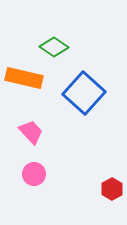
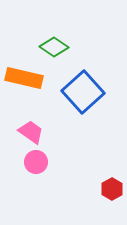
blue square: moved 1 px left, 1 px up; rotated 6 degrees clockwise
pink trapezoid: rotated 12 degrees counterclockwise
pink circle: moved 2 px right, 12 px up
